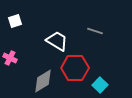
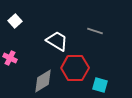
white square: rotated 24 degrees counterclockwise
cyan square: rotated 28 degrees counterclockwise
